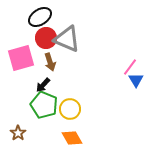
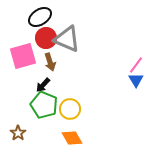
pink square: moved 2 px right, 2 px up
pink line: moved 6 px right, 2 px up
